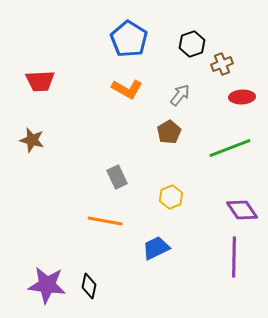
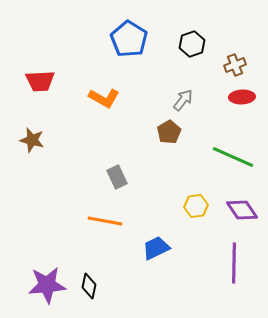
brown cross: moved 13 px right, 1 px down
orange L-shape: moved 23 px left, 9 px down
gray arrow: moved 3 px right, 5 px down
green line: moved 3 px right, 9 px down; rotated 45 degrees clockwise
yellow hexagon: moved 25 px right, 9 px down; rotated 15 degrees clockwise
purple line: moved 6 px down
purple star: rotated 12 degrees counterclockwise
